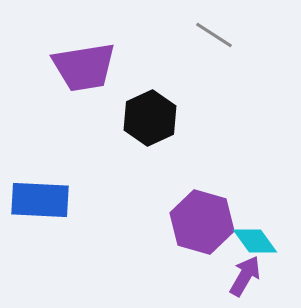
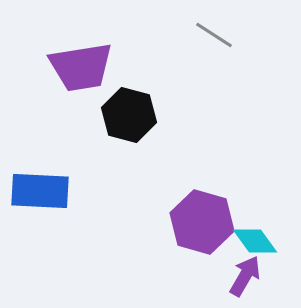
purple trapezoid: moved 3 px left
black hexagon: moved 21 px left, 3 px up; rotated 20 degrees counterclockwise
blue rectangle: moved 9 px up
